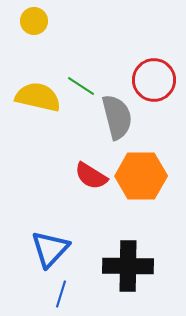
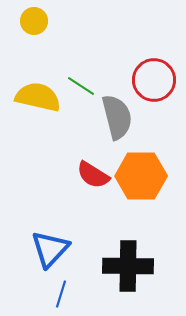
red semicircle: moved 2 px right, 1 px up
